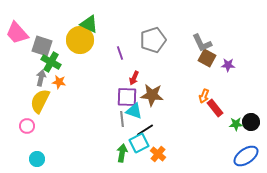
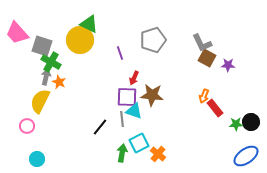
gray arrow: moved 5 px right, 1 px up
orange star: rotated 16 degrees clockwise
black line: moved 45 px left, 3 px up; rotated 18 degrees counterclockwise
